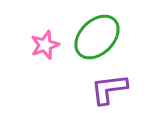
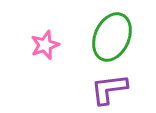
green ellipse: moved 15 px right; rotated 21 degrees counterclockwise
